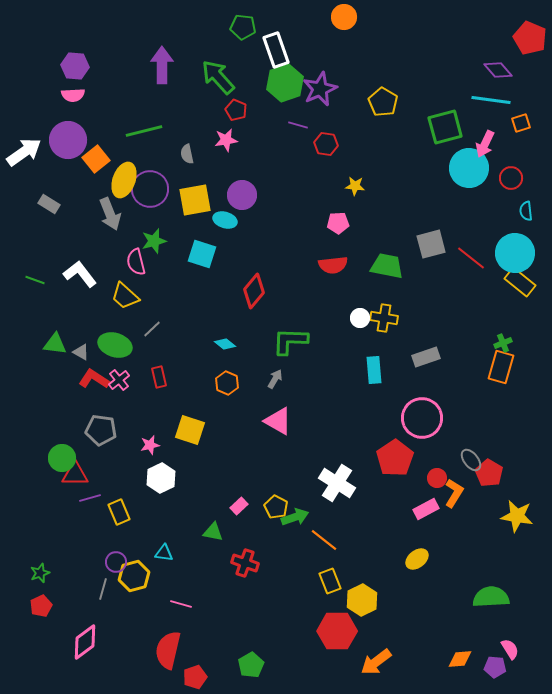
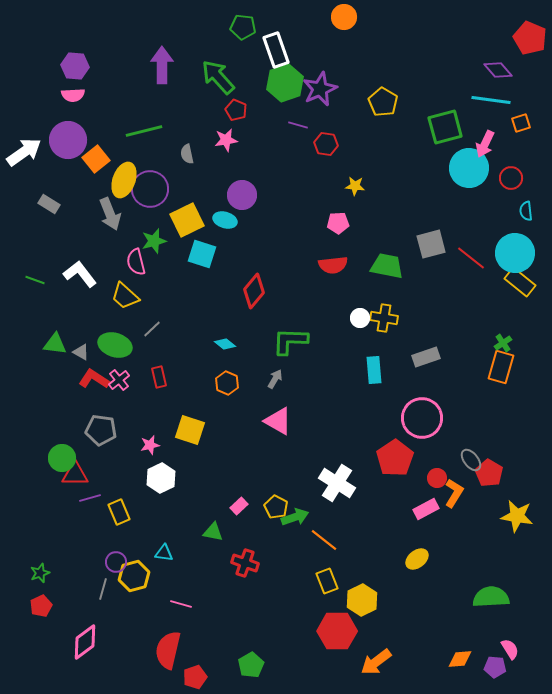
yellow square at (195, 200): moved 8 px left, 20 px down; rotated 16 degrees counterclockwise
green cross at (503, 343): rotated 12 degrees counterclockwise
yellow rectangle at (330, 581): moved 3 px left
